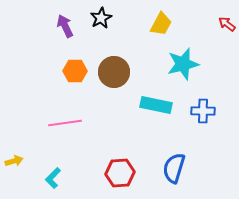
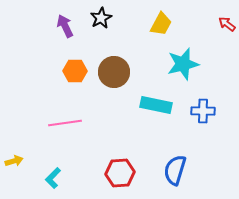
blue semicircle: moved 1 px right, 2 px down
